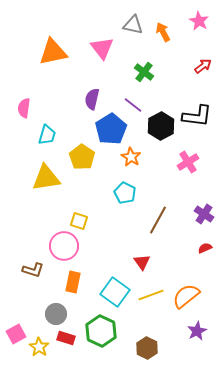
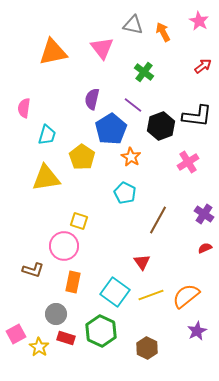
black hexagon: rotated 8 degrees clockwise
